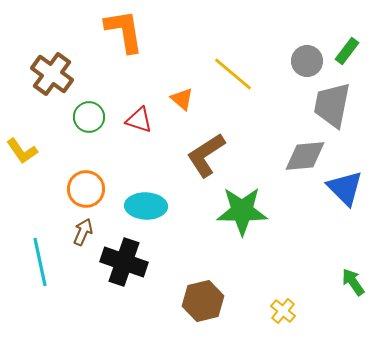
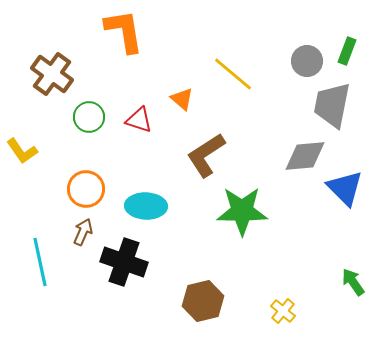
green rectangle: rotated 16 degrees counterclockwise
